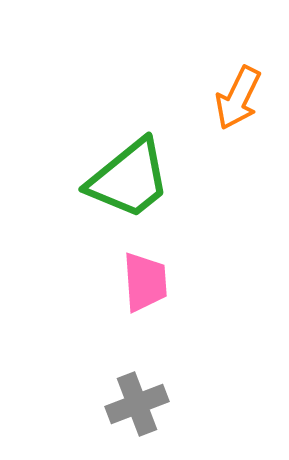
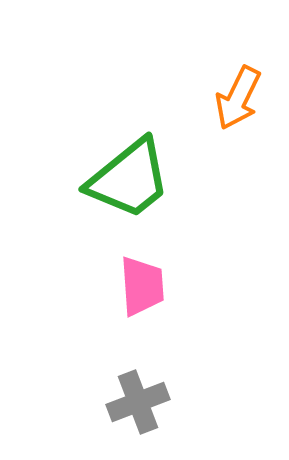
pink trapezoid: moved 3 px left, 4 px down
gray cross: moved 1 px right, 2 px up
